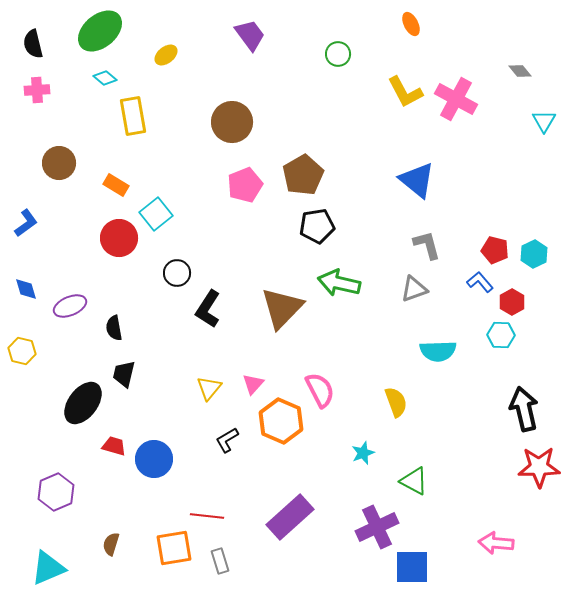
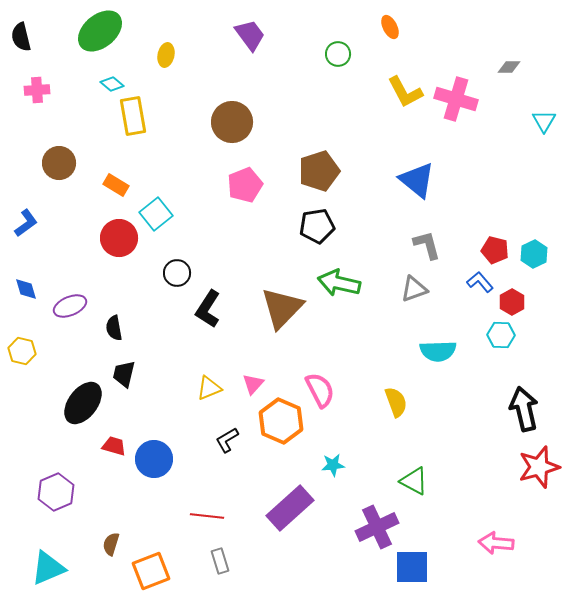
orange ellipse at (411, 24): moved 21 px left, 3 px down
black semicircle at (33, 44): moved 12 px left, 7 px up
yellow ellipse at (166, 55): rotated 40 degrees counterclockwise
gray diamond at (520, 71): moved 11 px left, 4 px up; rotated 50 degrees counterclockwise
cyan diamond at (105, 78): moved 7 px right, 6 px down
pink cross at (456, 99): rotated 12 degrees counterclockwise
brown pentagon at (303, 175): moved 16 px right, 4 px up; rotated 12 degrees clockwise
yellow triangle at (209, 388): rotated 28 degrees clockwise
cyan star at (363, 453): moved 30 px left, 12 px down; rotated 15 degrees clockwise
red star at (539, 467): rotated 15 degrees counterclockwise
purple rectangle at (290, 517): moved 9 px up
orange square at (174, 548): moved 23 px left, 23 px down; rotated 12 degrees counterclockwise
